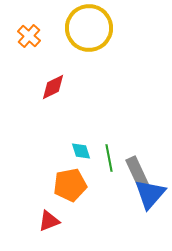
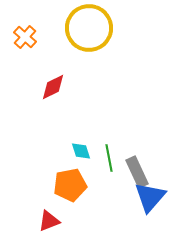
orange cross: moved 4 px left, 1 px down
blue triangle: moved 3 px down
